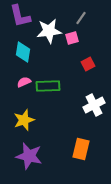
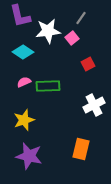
white star: moved 1 px left
pink square: rotated 24 degrees counterclockwise
cyan diamond: rotated 65 degrees counterclockwise
